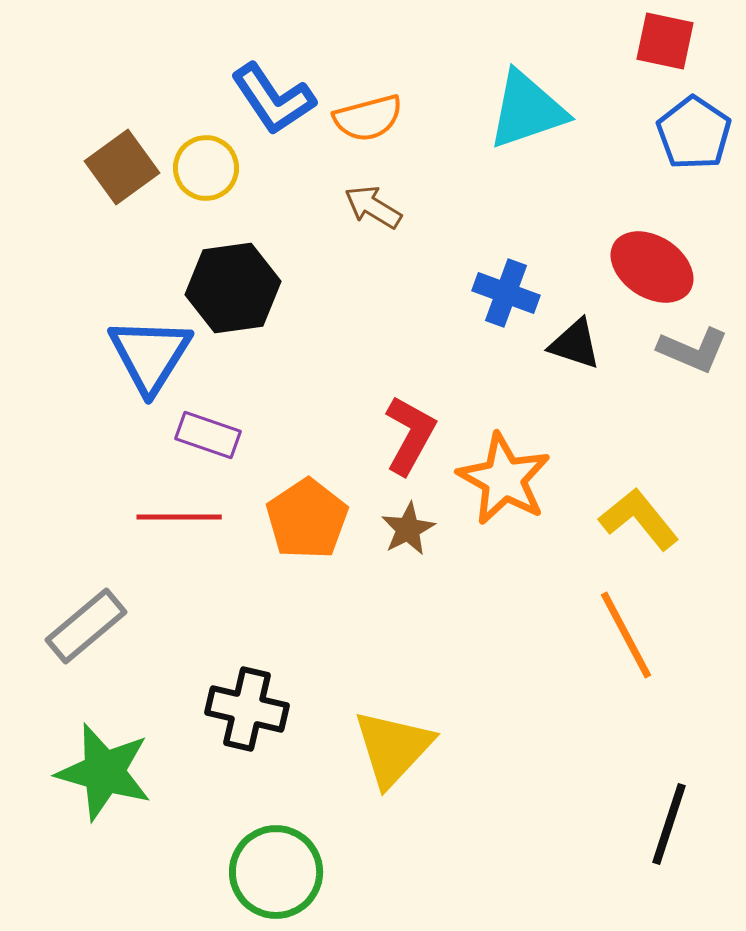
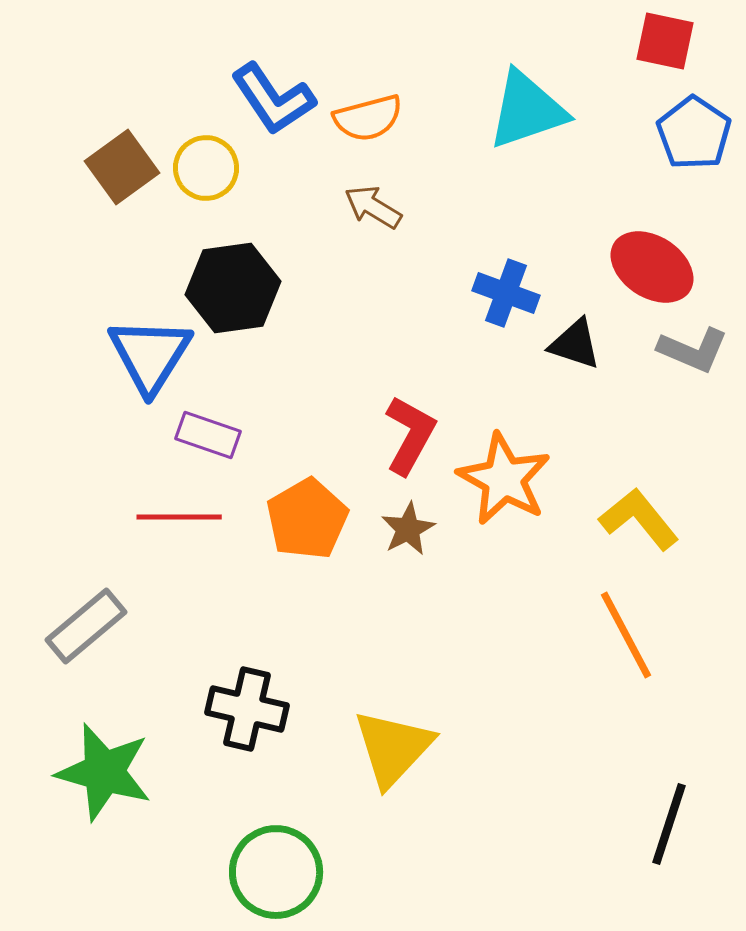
orange pentagon: rotated 4 degrees clockwise
